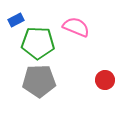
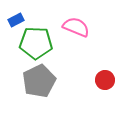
green pentagon: moved 2 px left
gray pentagon: rotated 24 degrees counterclockwise
